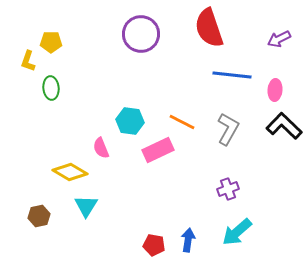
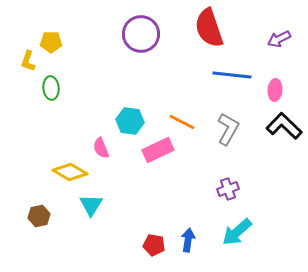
cyan triangle: moved 5 px right, 1 px up
